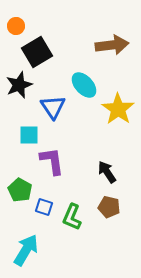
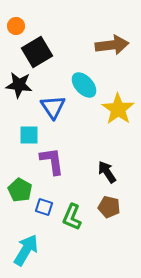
black star: rotated 28 degrees clockwise
